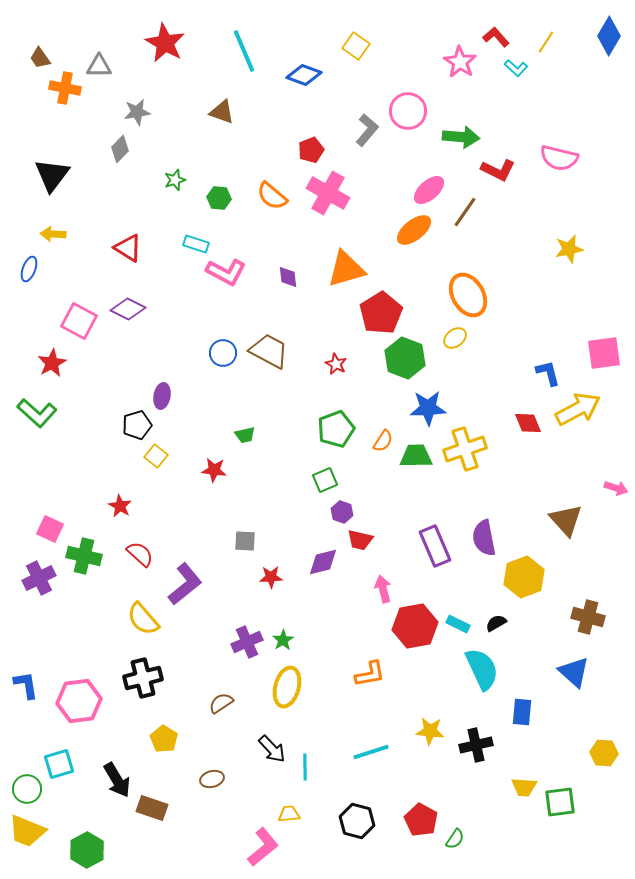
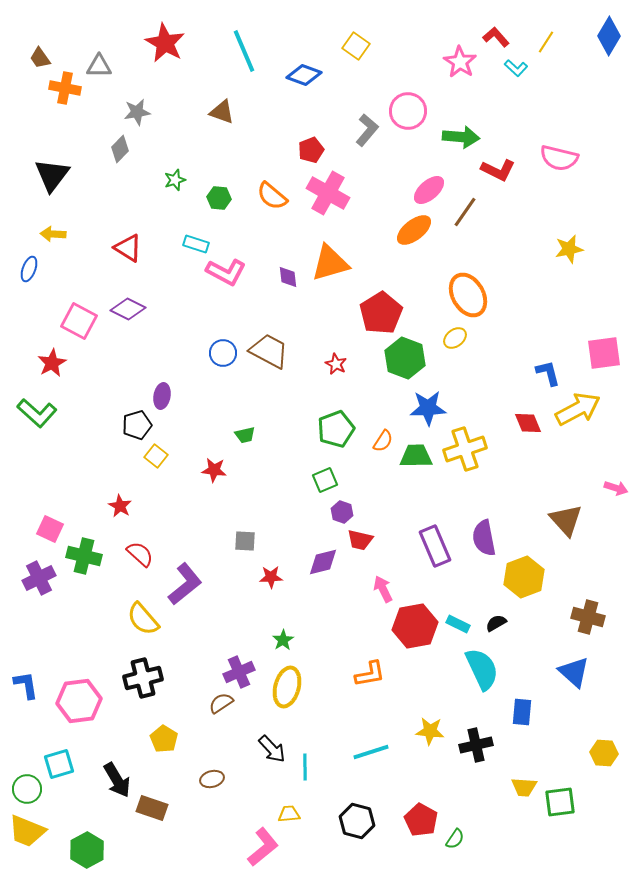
orange triangle at (346, 269): moved 16 px left, 6 px up
pink arrow at (383, 589): rotated 12 degrees counterclockwise
purple cross at (247, 642): moved 8 px left, 30 px down
